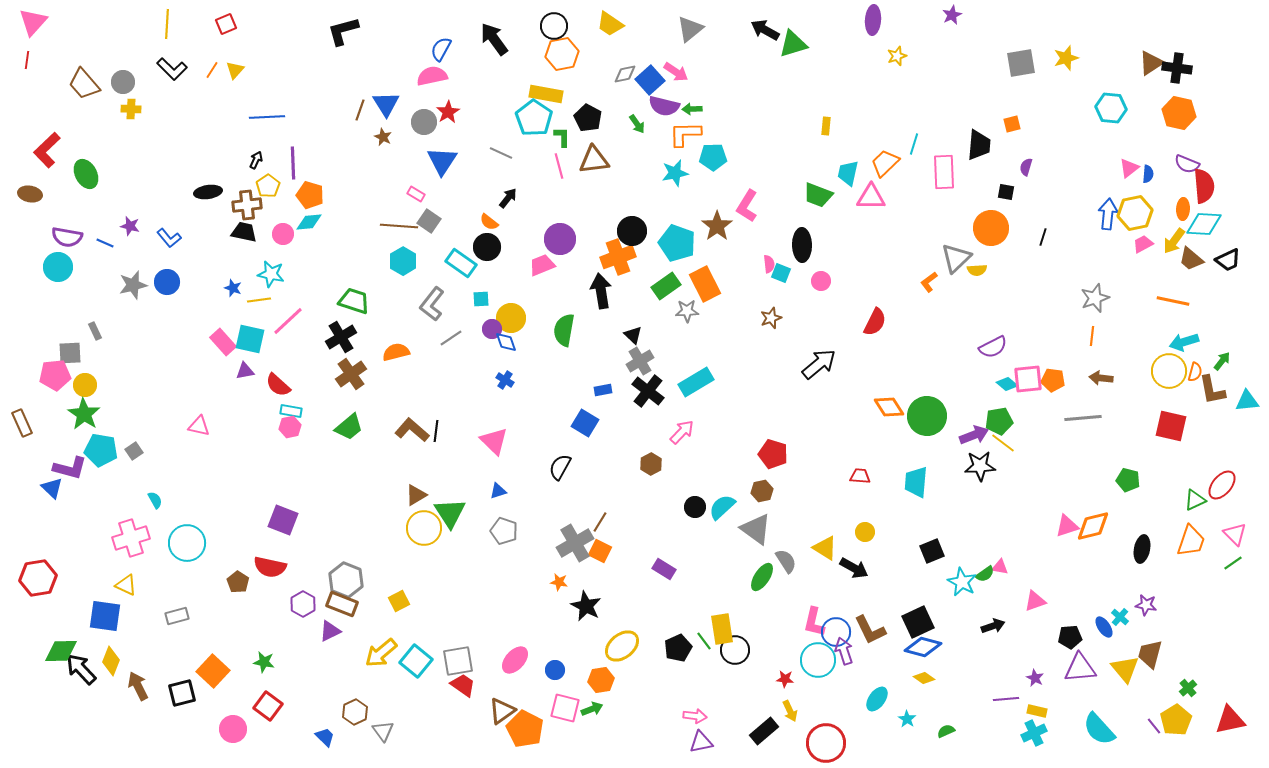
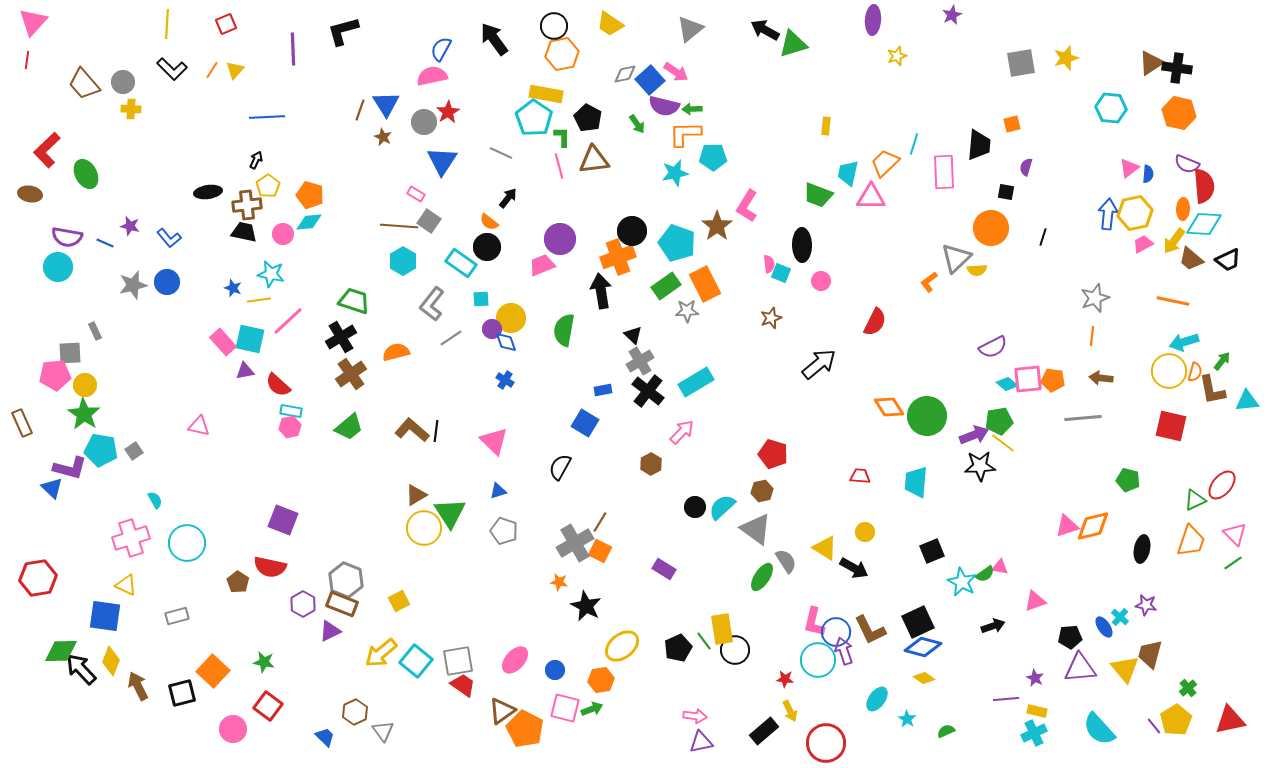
purple line at (293, 163): moved 114 px up
